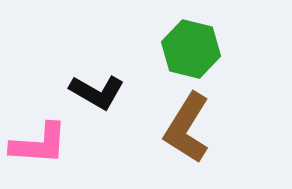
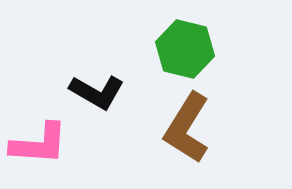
green hexagon: moved 6 px left
